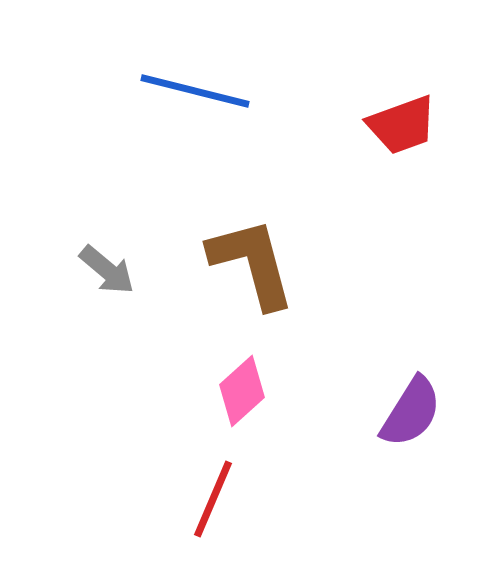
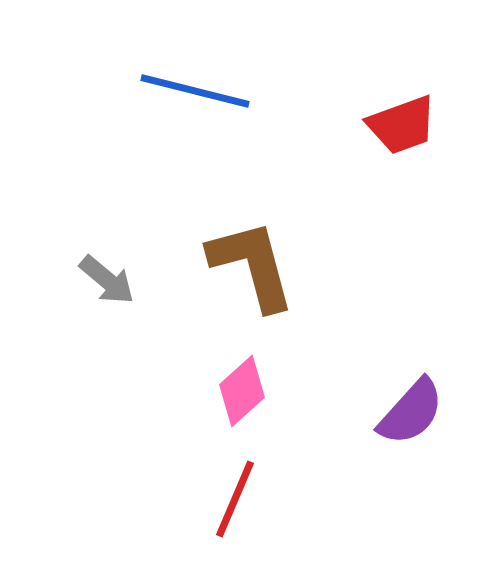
brown L-shape: moved 2 px down
gray arrow: moved 10 px down
purple semicircle: rotated 10 degrees clockwise
red line: moved 22 px right
